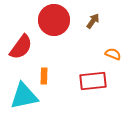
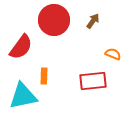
cyan triangle: moved 1 px left
